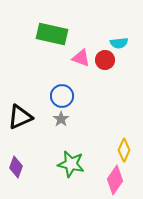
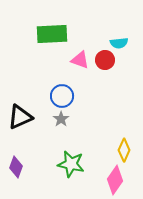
green rectangle: rotated 16 degrees counterclockwise
pink triangle: moved 1 px left, 2 px down
